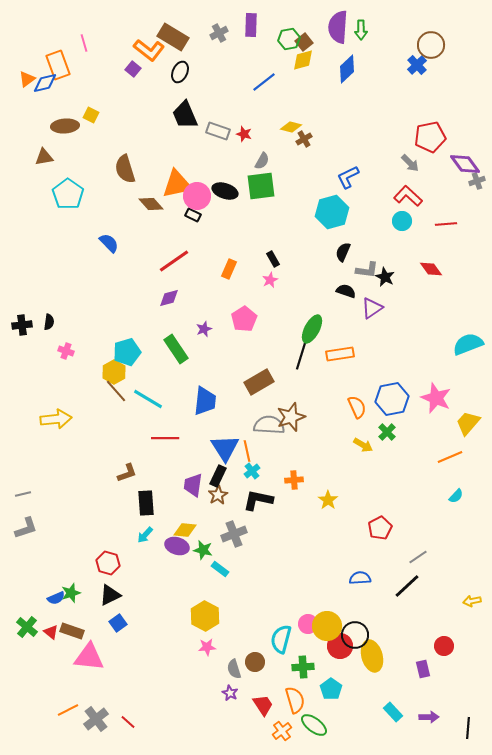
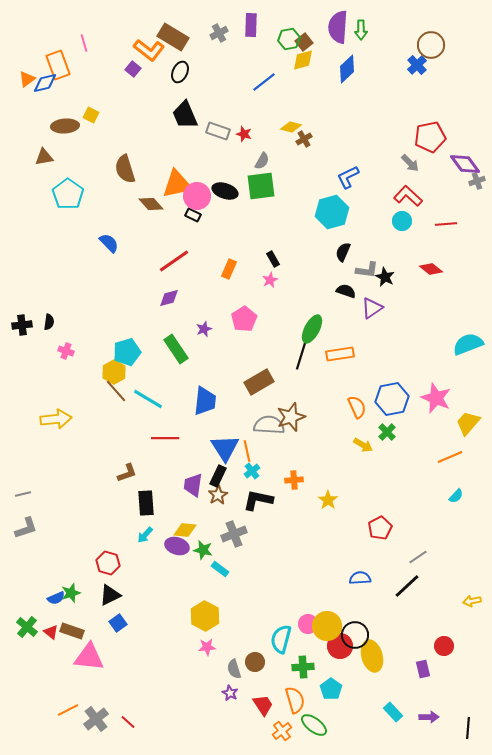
red diamond at (431, 269): rotated 15 degrees counterclockwise
